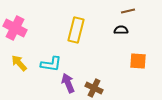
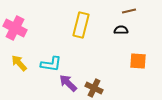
brown line: moved 1 px right
yellow rectangle: moved 5 px right, 5 px up
purple arrow: rotated 24 degrees counterclockwise
